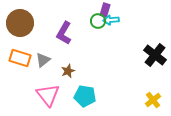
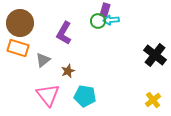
orange rectangle: moved 2 px left, 10 px up
